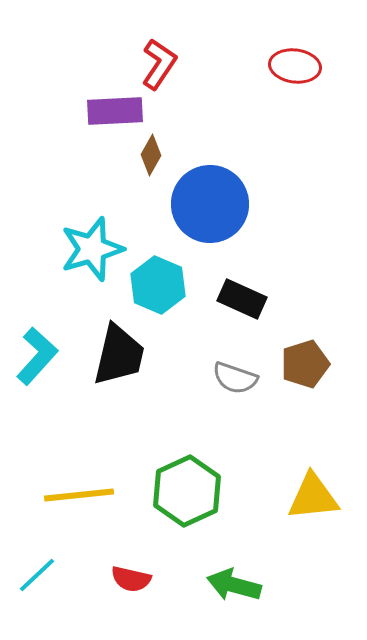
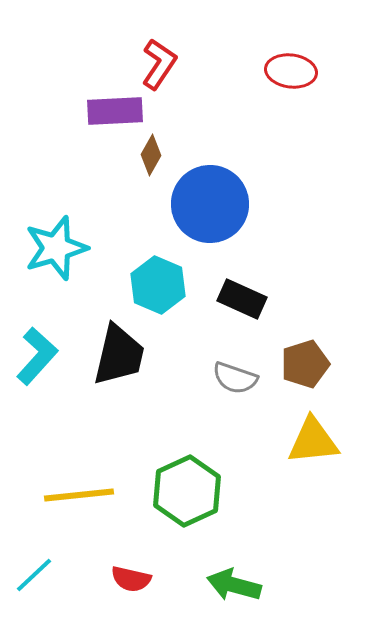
red ellipse: moved 4 px left, 5 px down
cyan star: moved 36 px left, 1 px up
yellow triangle: moved 56 px up
cyan line: moved 3 px left
